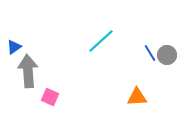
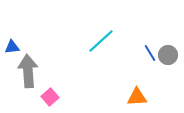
blue triangle: moved 2 px left; rotated 28 degrees clockwise
gray circle: moved 1 px right
pink square: rotated 24 degrees clockwise
